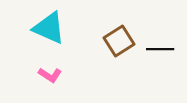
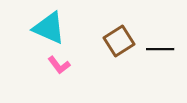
pink L-shape: moved 9 px right, 10 px up; rotated 20 degrees clockwise
